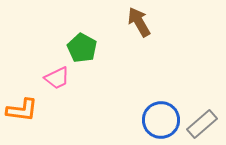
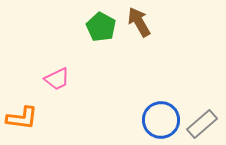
green pentagon: moved 19 px right, 21 px up
pink trapezoid: moved 1 px down
orange L-shape: moved 8 px down
